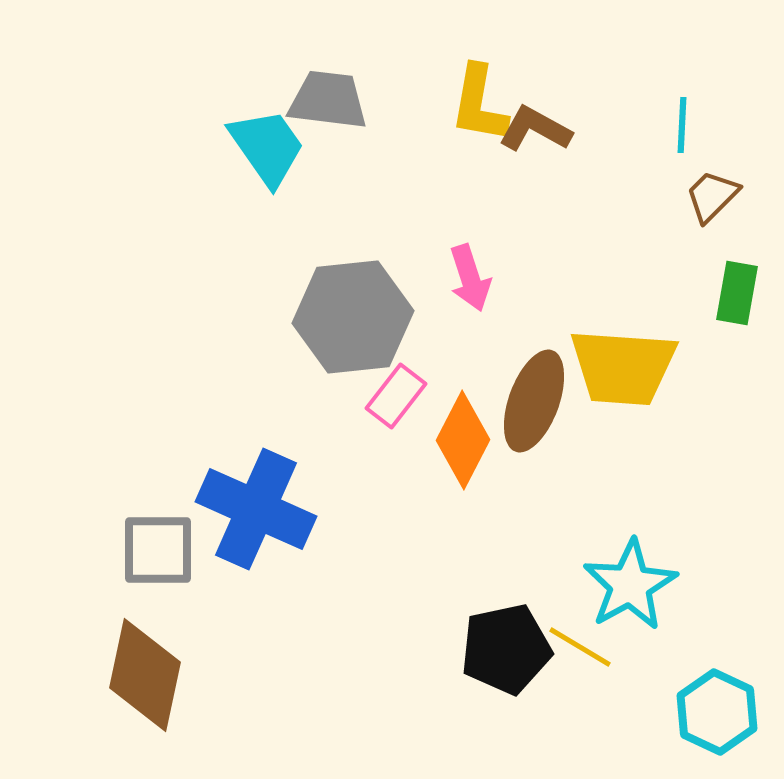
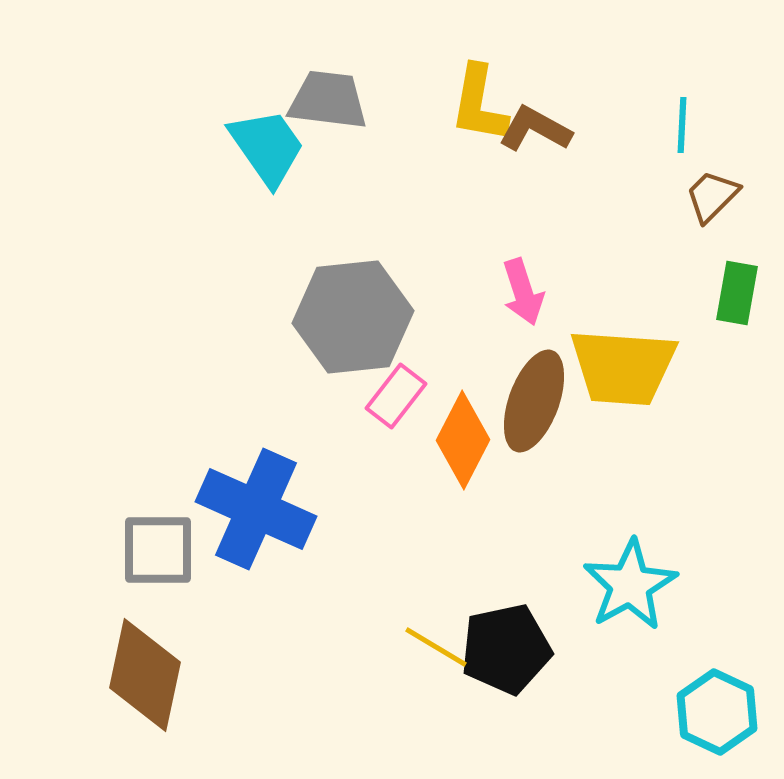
pink arrow: moved 53 px right, 14 px down
yellow line: moved 144 px left
